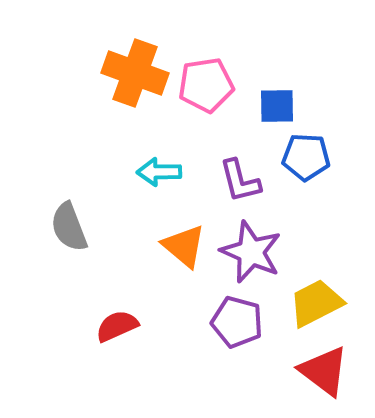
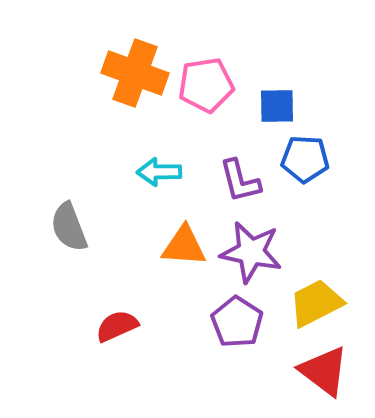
blue pentagon: moved 1 px left, 2 px down
orange triangle: rotated 36 degrees counterclockwise
purple star: rotated 12 degrees counterclockwise
purple pentagon: rotated 18 degrees clockwise
